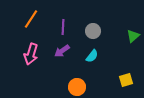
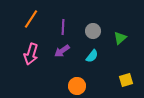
green triangle: moved 13 px left, 2 px down
orange circle: moved 1 px up
